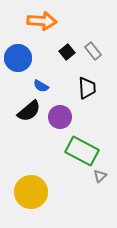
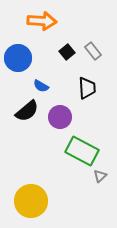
black semicircle: moved 2 px left
yellow circle: moved 9 px down
